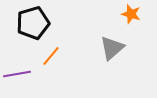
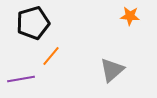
orange star: moved 1 px left, 2 px down; rotated 12 degrees counterclockwise
gray triangle: moved 22 px down
purple line: moved 4 px right, 5 px down
